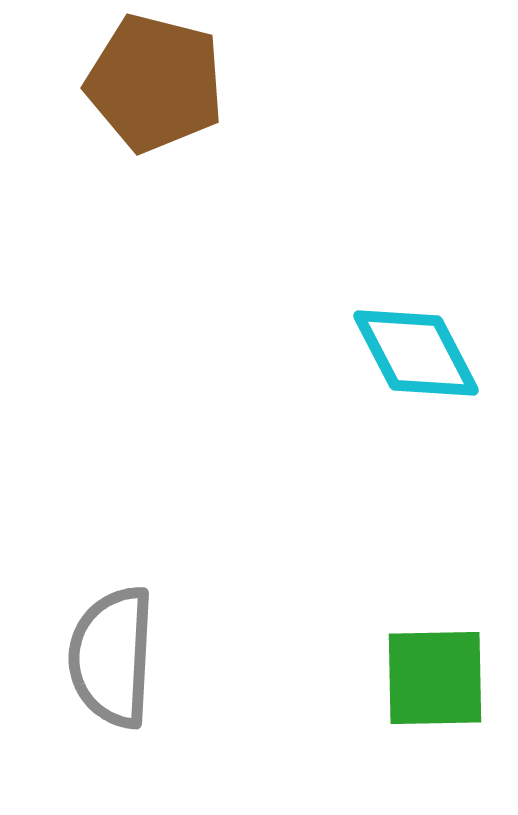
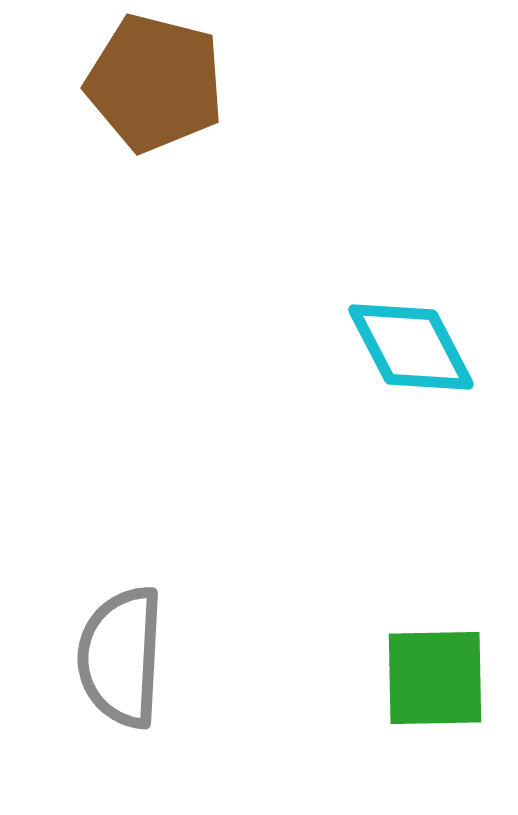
cyan diamond: moved 5 px left, 6 px up
gray semicircle: moved 9 px right
